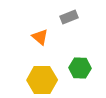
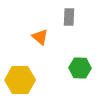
gray rectangle: rotated 66 degrees counterclockwise
yellow hexagon: moved 22 px left
